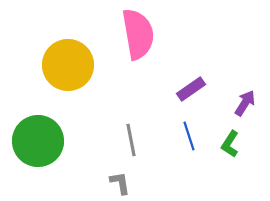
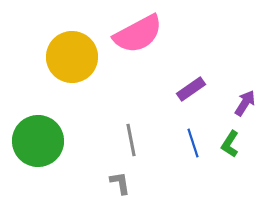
pink semicircle: rotated 72 degrees clockwise
yellow circle: moved 4 px right, 8 px up
blue line: moved 4 px right, 7 px down
